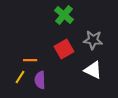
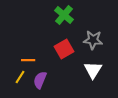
orange line: moved 2 px left
white triangle: rotated 36 degrees clockwise
purple semicircle: rotated 24 degrees clockwise
